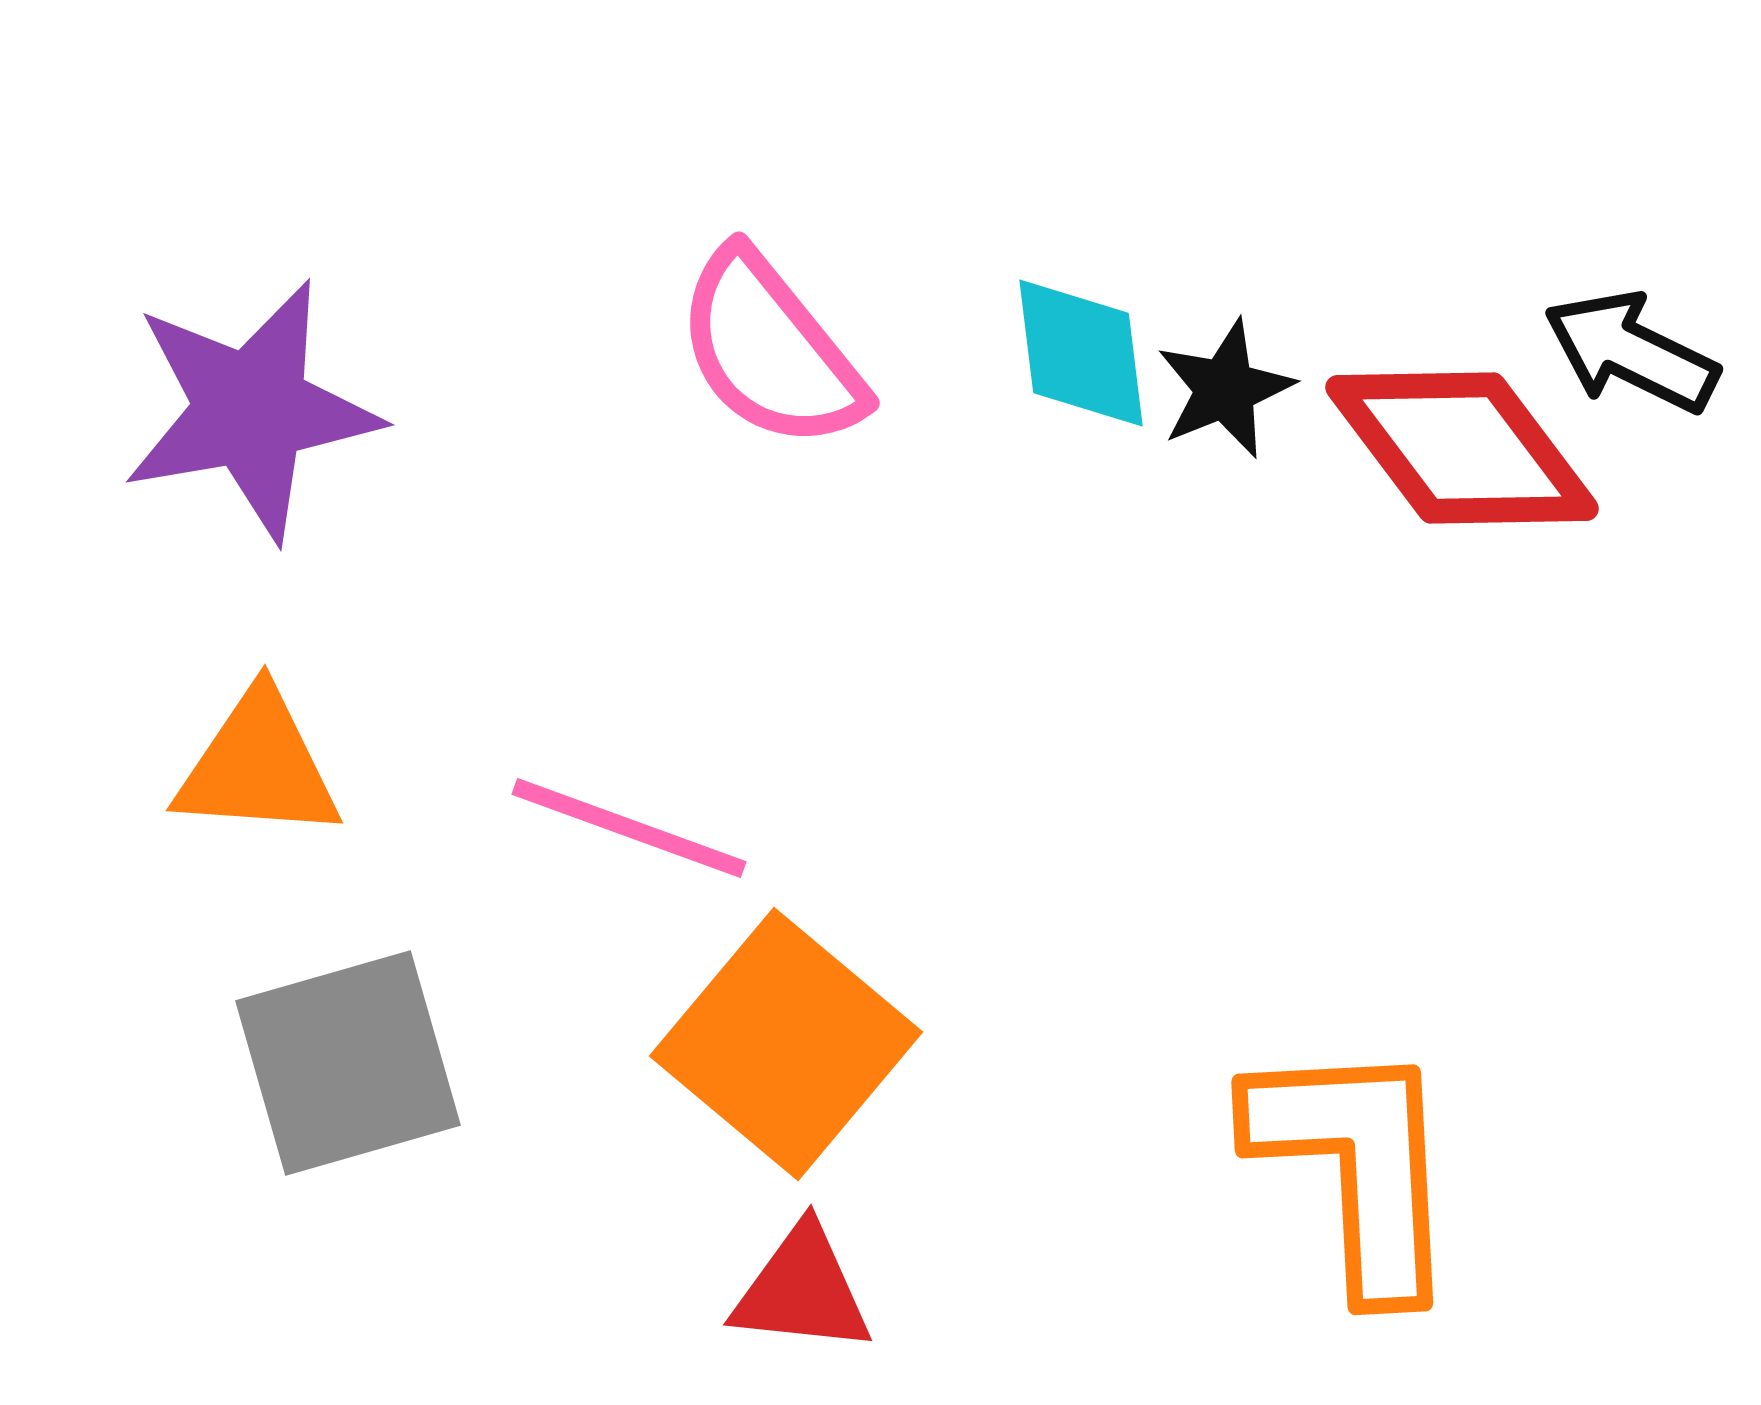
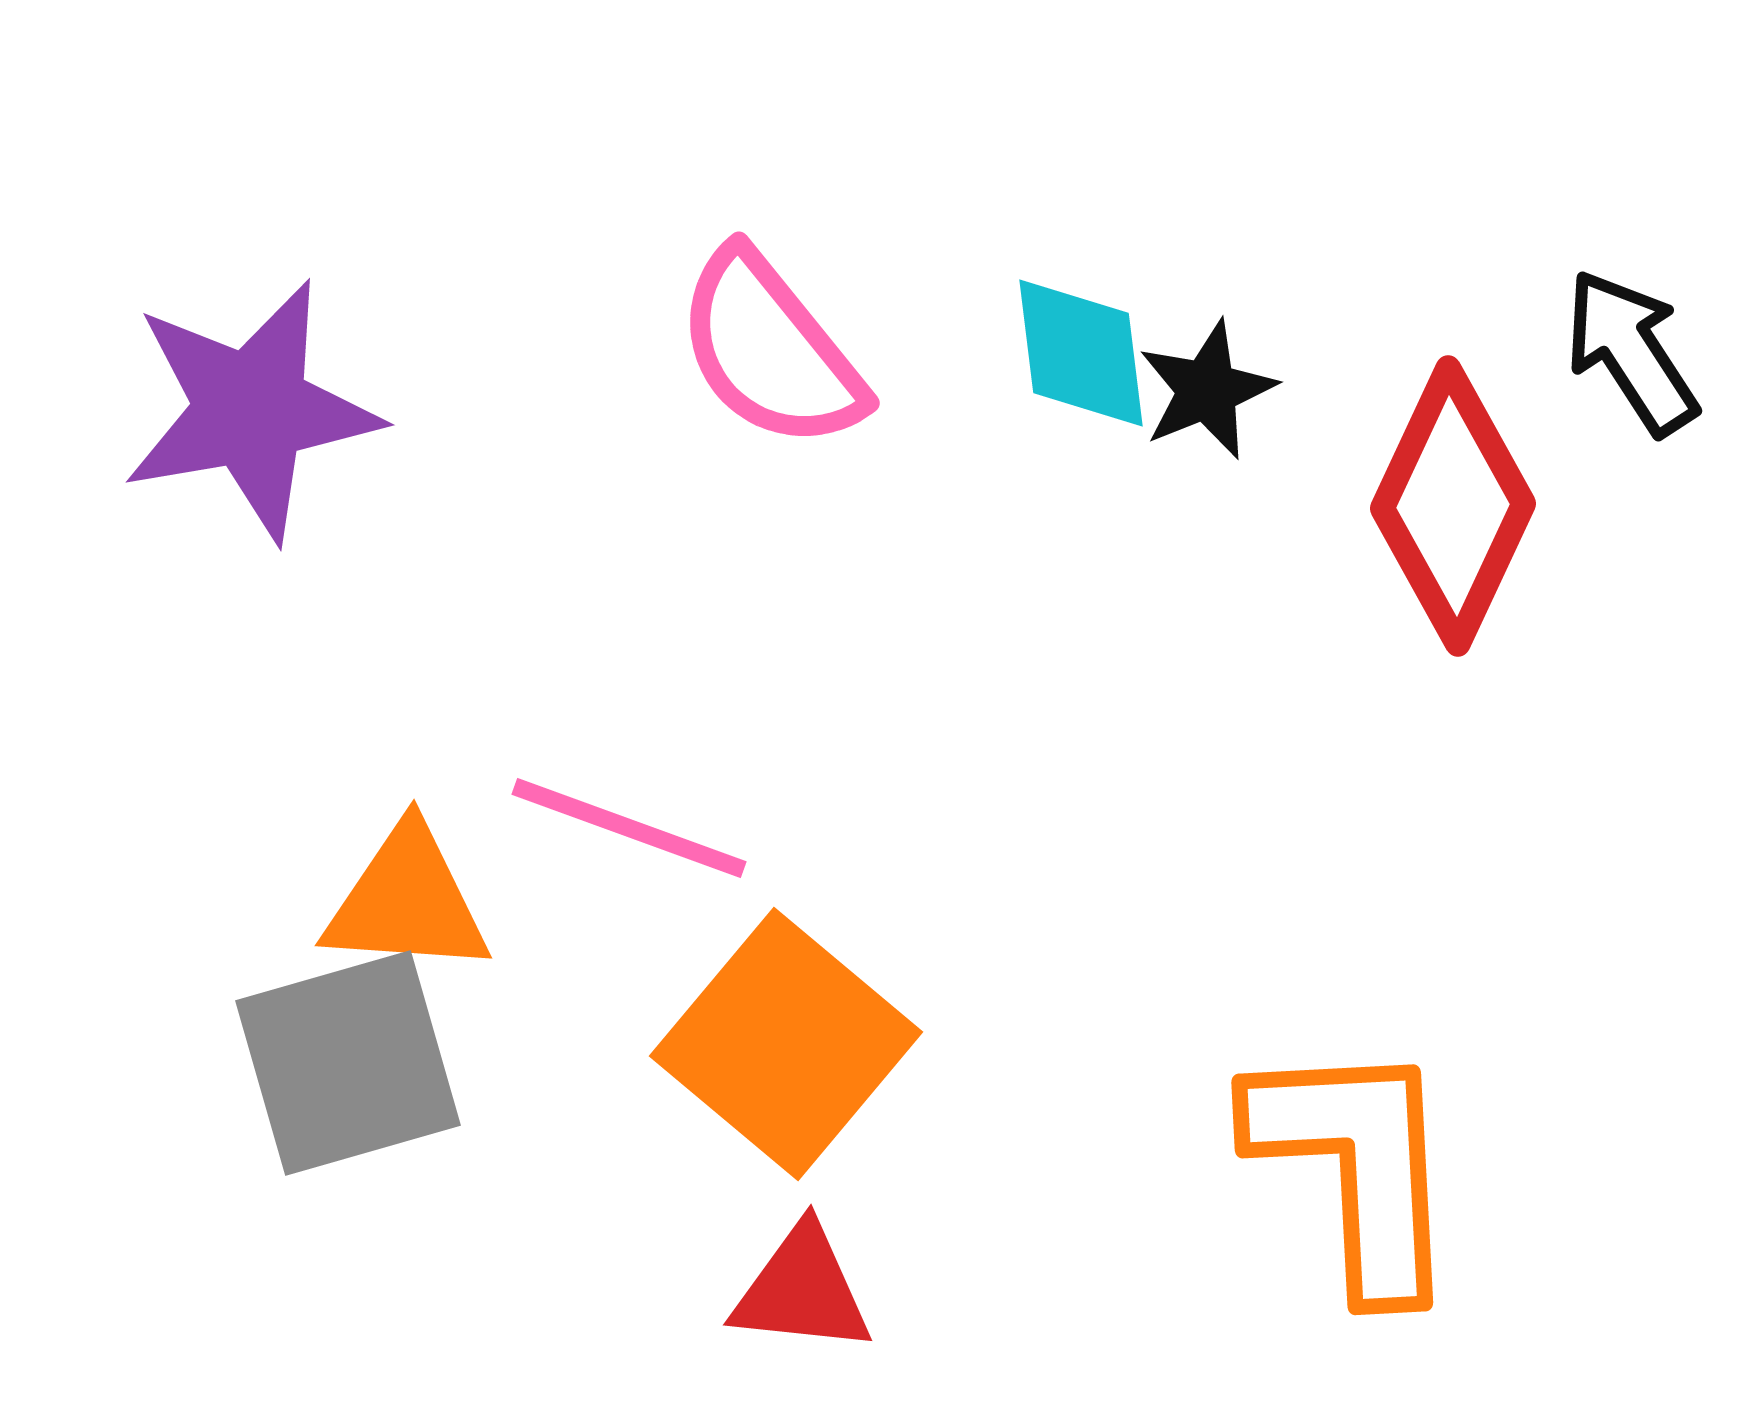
black arrow: rotated 31 degrees clockwise
black star: moved 18 px left, 1 px down
red diamond: moved 9 px left, 58 px down; rotated 62 degrees clockwise
orange triangle: moved 149 px right, 135 px down
